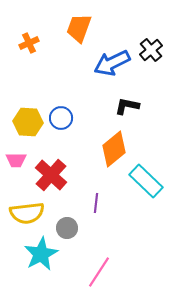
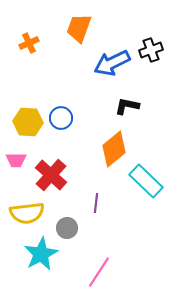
black cross: rotated 20 degrees clockwise
